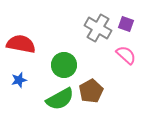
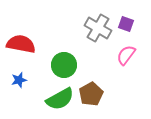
pink semicircle: rotated 95 degrees counterclockwise
brown pentagon: moved 3 px down
